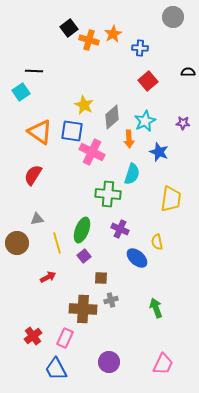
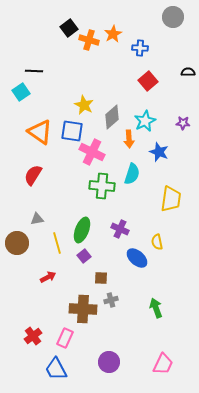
green cross: moved 6 px left, 8 px up
